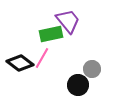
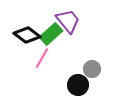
green rectangle: rotated 30 degrees counterclockwise
black diamond: moved 7 px right, 28 px up
